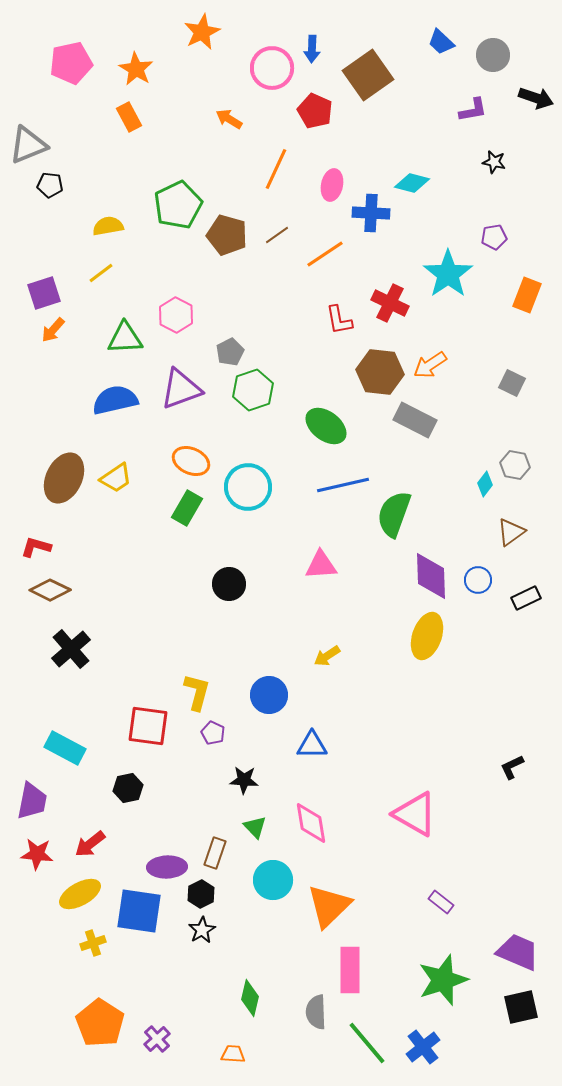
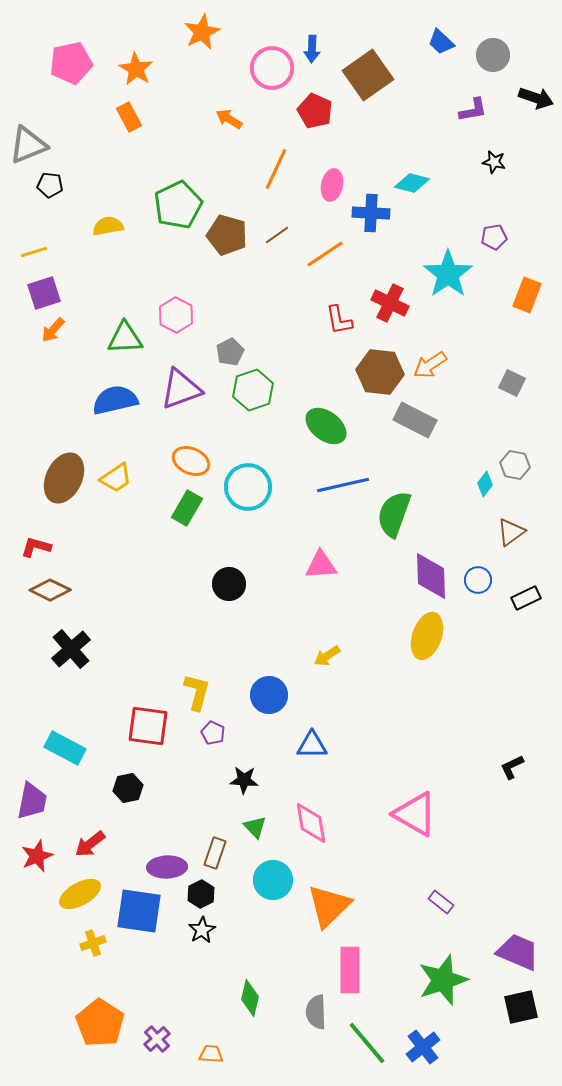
yellow line at (101, 273): moved 67 px left, 21 px up; rotated 20 degrees clockwise
red star at (37, 854): moved 2 px down; rotated 28 degrees counterclockwise
orange trapezoid at (233, 1054): moved 22 px left
